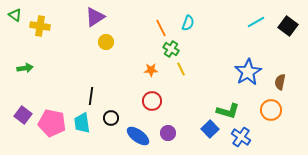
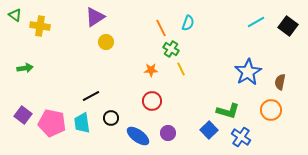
black line: rotated 54 degrees clockwise
blue square: moved 1 px left, 1 px down
